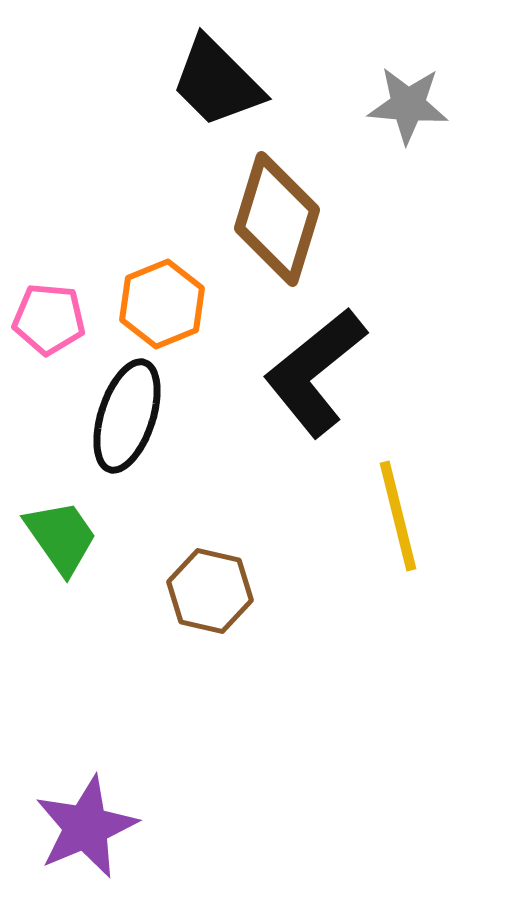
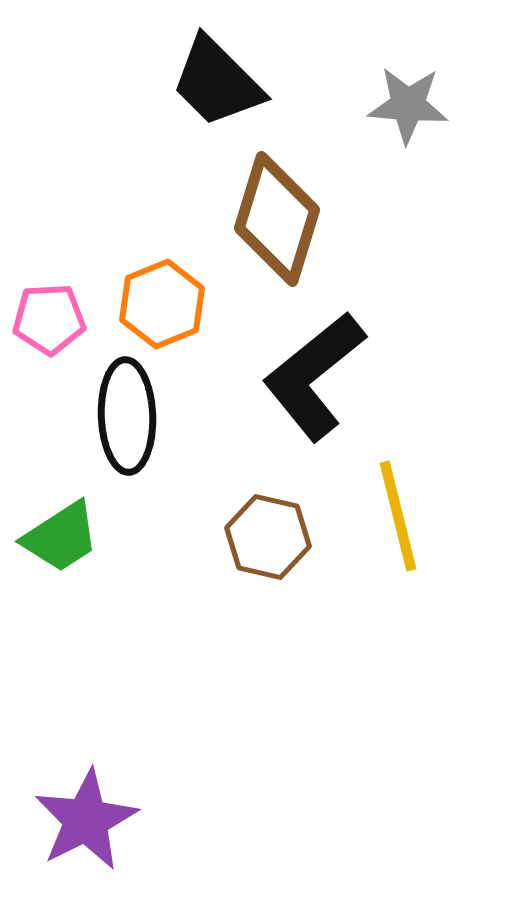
pink pentagon: rotated 8 degrees counterclockwise
black L-shape: moved 1 px left, 4 px down
black ellipse: rotated 20 degrees counterclockwise
green trapezoid: rotated 92 degrees clockwise
brown hexagon: moved 58 px right, 54 px up
purple star: moved 7 px up; rotated 4 degrees counterclockwise
